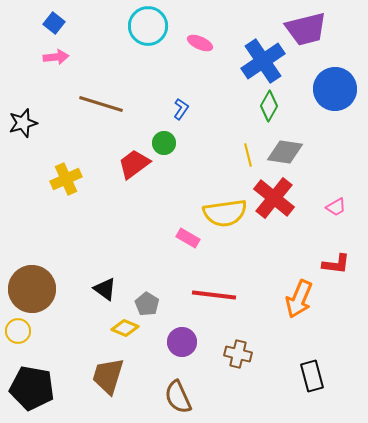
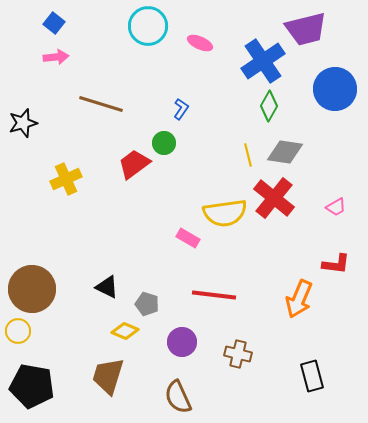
black triangle: moved 2 px right, 2 px up; rotated 10 degrees counterclockwise
gray pentagon: rotated 15 degrees counterclockwise
yellow diamond: moved 3 px down
black pentagon: moved 2 px up
